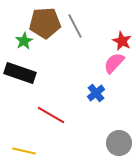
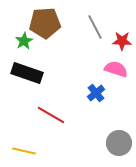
gray line: moved 20 px right, 1 px down
red star: rotated 24 degrees counterclockwise
pink semicircle: moved 2 px right, 6 px down; rotated 65 degrees clockwise
black rectangle: moved 7 px right
